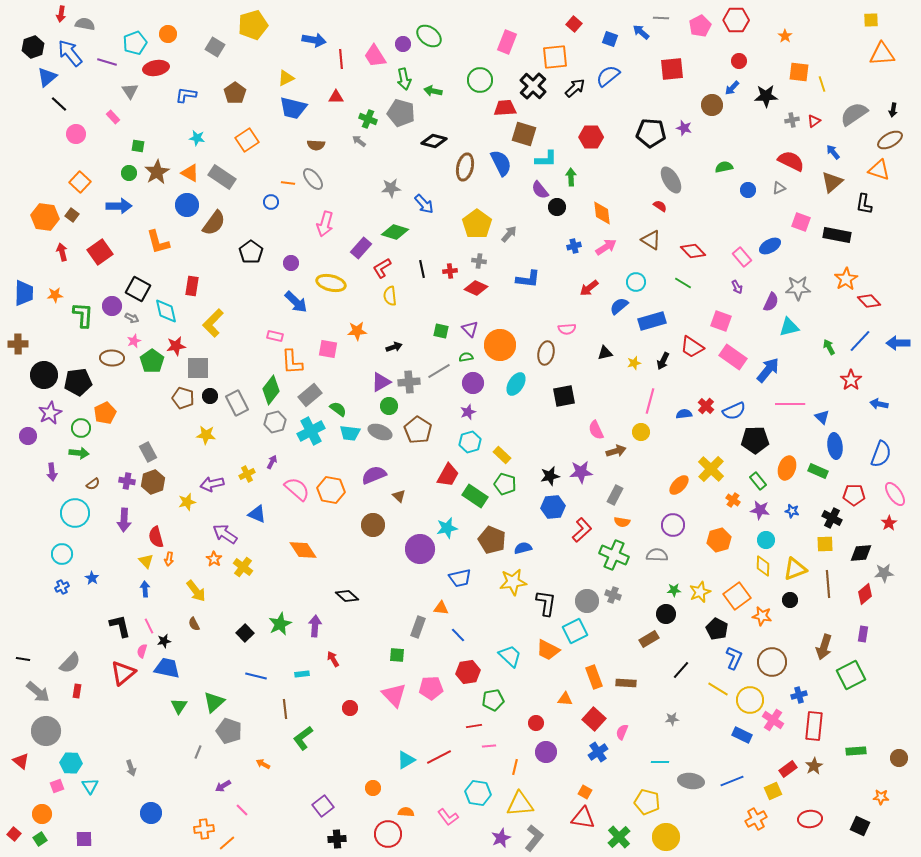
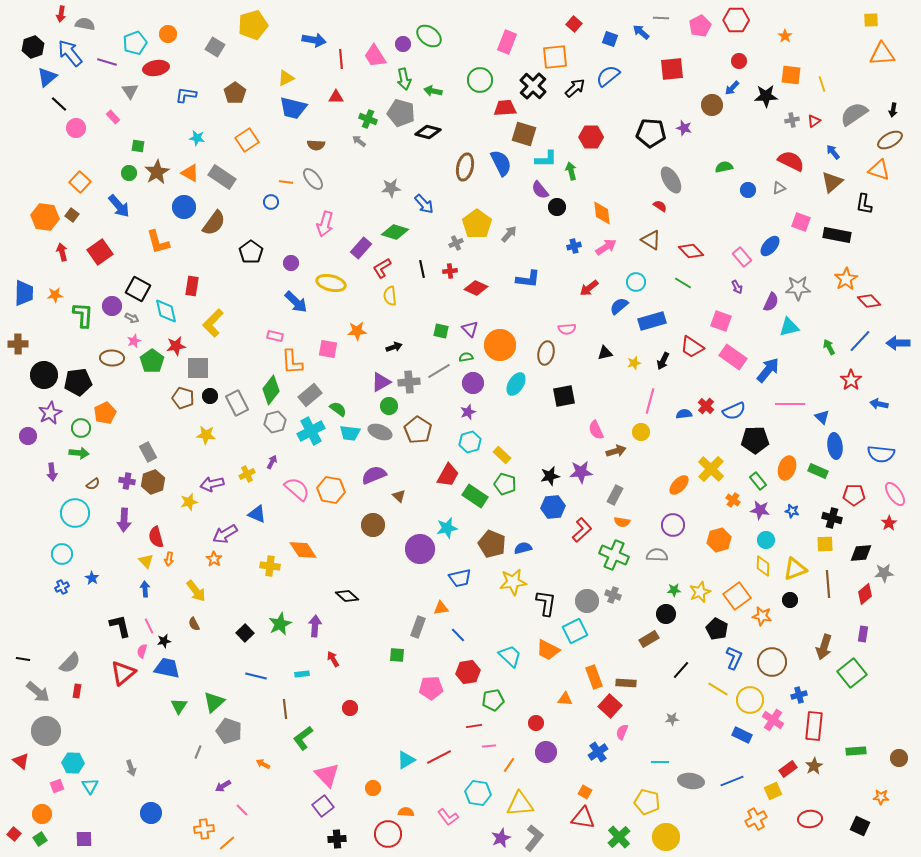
orange square at (799, 72): moved 8 px left, 3 px down
pink circle at (76, 134): moved 6 px up
black diamond at (434, 141): moved 6 px left, 9 px up
green arrow at (571, 177): moved 6 px up; rotated 12 degrees counterclockwise
orange line at (288, 183): moved 2 px left, 1 px up
blue circle at (187, 205): moved 3 px left, 2 px down
blue arrow at (119, 206): rotated 50 degrees clockwise
blue ellipse at (770, 246): rotated 20 degrees counterclockwise
red diamond at (693, 251): moved 2 px left
gray cross at (479, 261): moved 23 px left, 18 px up; rotated 32 degrees counterclockwise
blue semicircle at (881, 454): rotated 76 degrees clockwise
yellow star at (187, 502): moved 2 px right
black cross at (832, 518): rotated 12 degrees counterclockwise
purple arrow at (225, 534): rotated 65 degrees counterclockwise
brown pentagon at (492, 540): moved 4 px down
yellow cross at (243, 567): moved 27 px right, 1 px up; rotated 30 degrees counterclockwise
orange triangle at (441, 608): rotated 14 degrees counterclockwise
green square at (851, 675): moved 1 px right, 2 px up; rotated 12 degrees counterclockwise
pink triangle at (394, 695): moved 67 px left, 80 px down
red square at (594, 719): moved 16 px right, 13 px up
cyan hexagon at (71, 763): moved 2 px right
orange line at (515, 767): moved 6 px left, 2 px up; rotated 21 degrees clockwise
